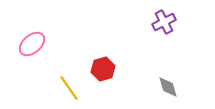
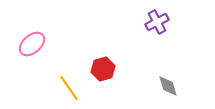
purple cross: moved 7 px left
gray diamond: moved 1 px up
